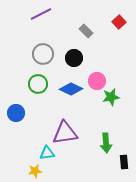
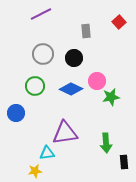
gray rectangle: rotated 40 degrees clockwise
green circle: moved 3 px left, 2 px down
